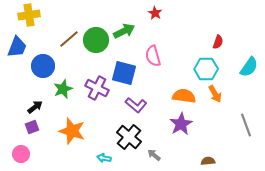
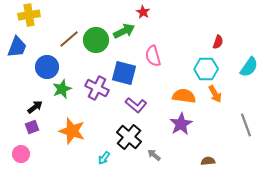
red star: moved 12 px left, 1 px up
blue circle: moved 4 px right, 1 px down
green star: moved 1 px left
cyan arrow: rotated 64 degrees counterclockwise
